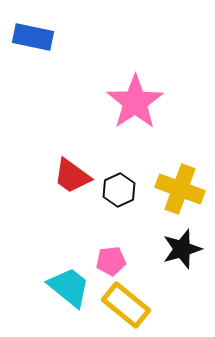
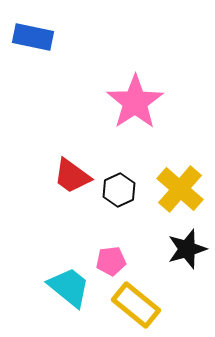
yellow cross: rotated 21 degrees clockwise
black star: moved 5 px right
yellow rectangle: moved 10 px right
